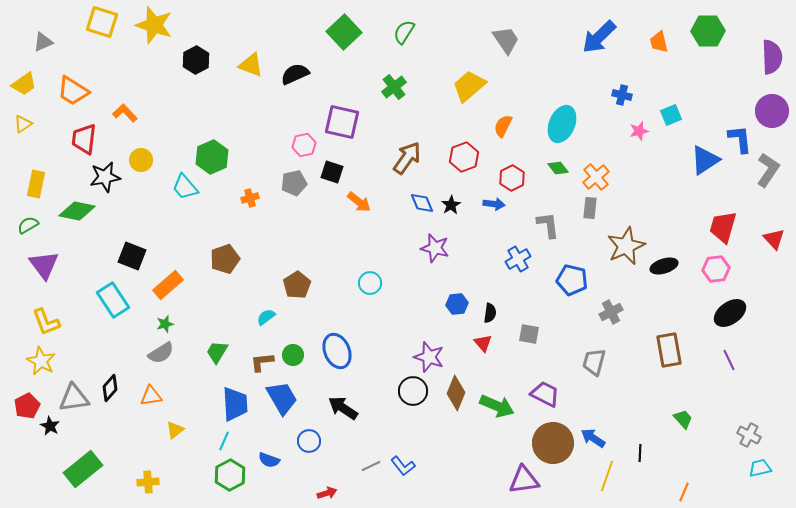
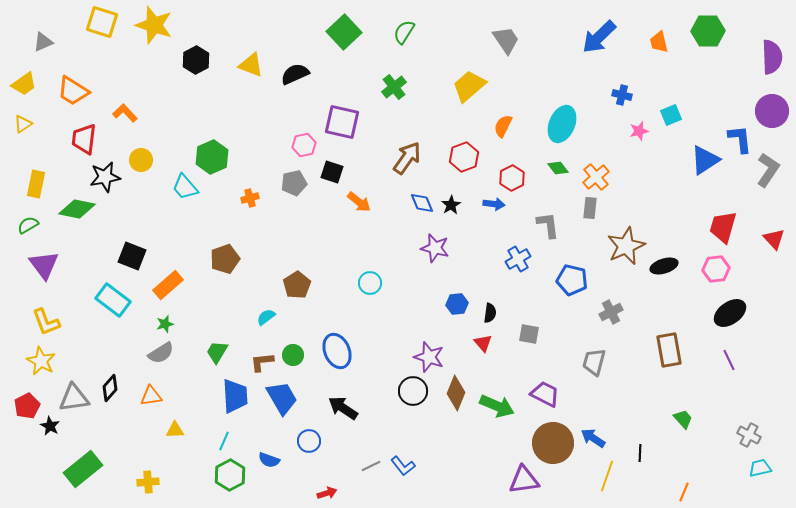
green diamond at (77, 211): moved 2 px up
cyan rectangle at (113, 300): rotated 20 degrees counterclockwise
blue trapezoid at (235, 404): moved 8 px up
yellow triangle at (175, 430): rotated 36 degrees clockwise
